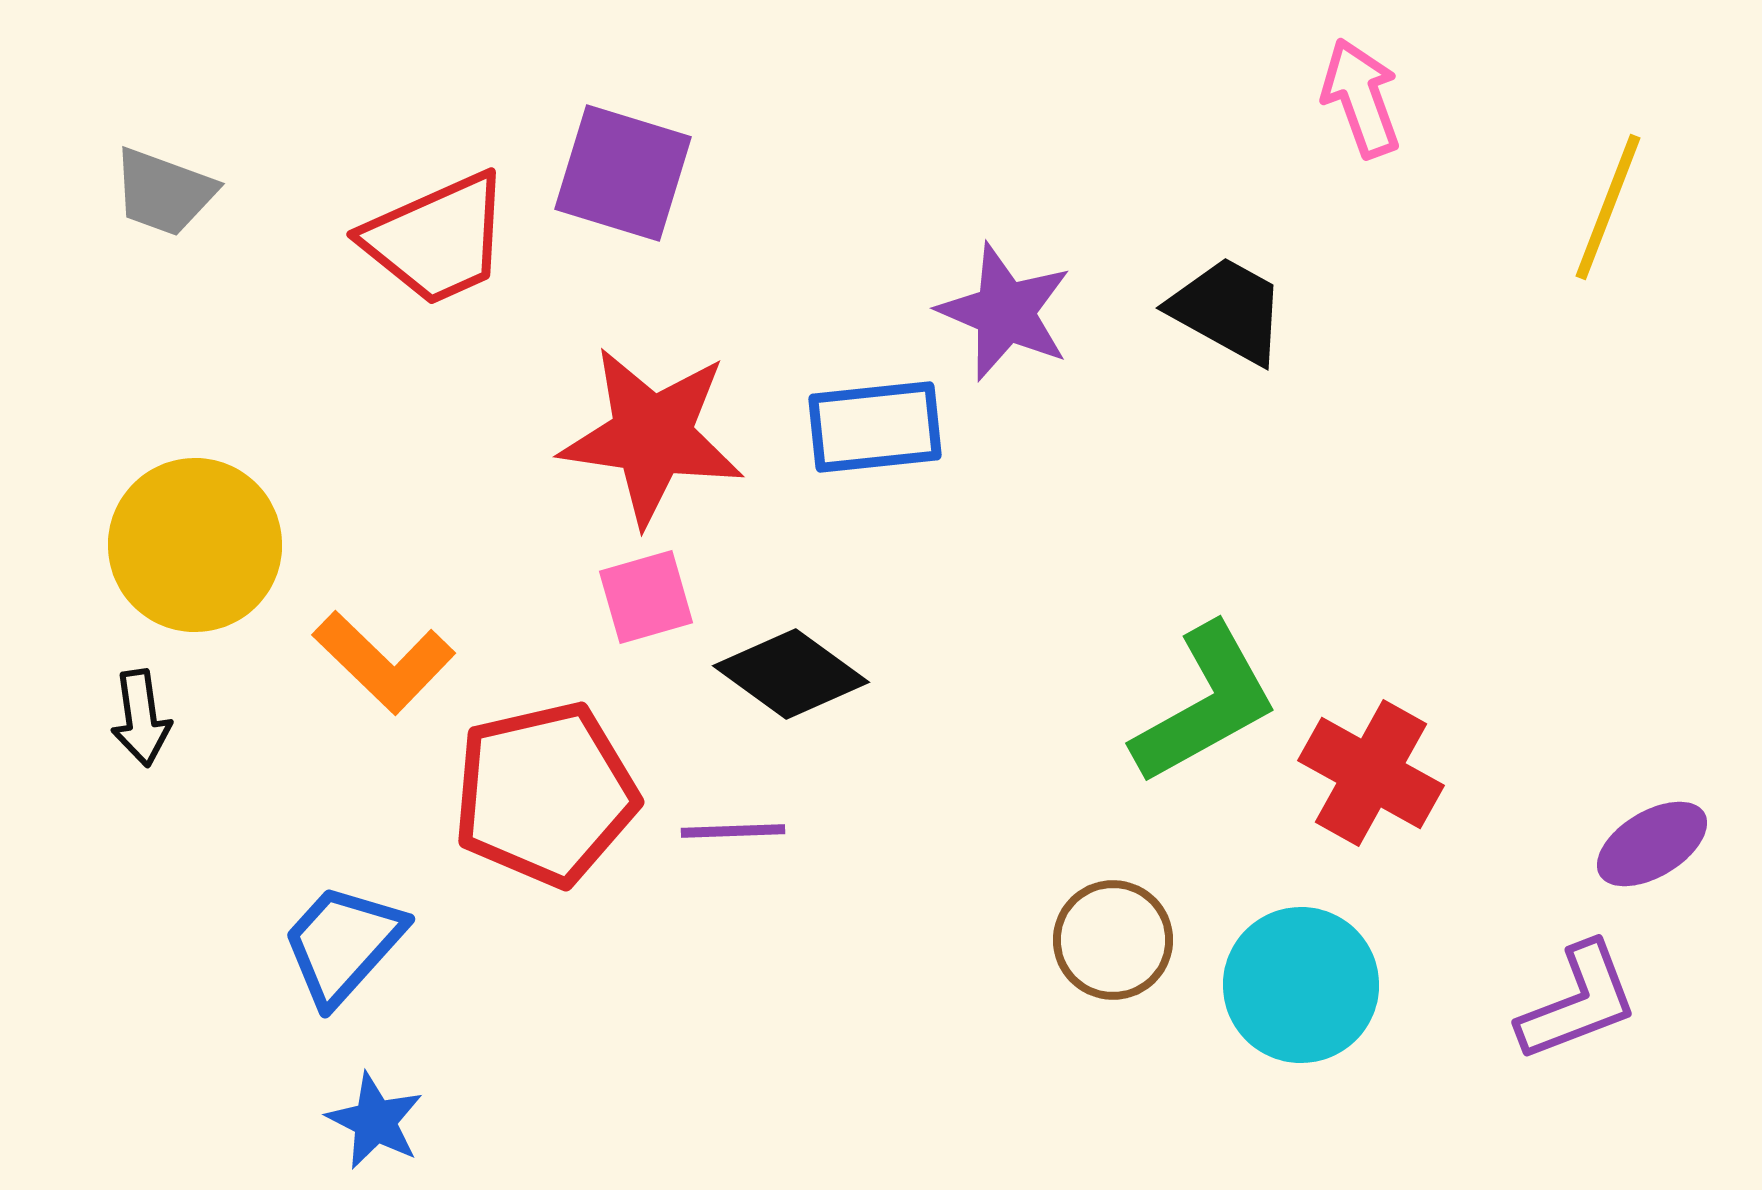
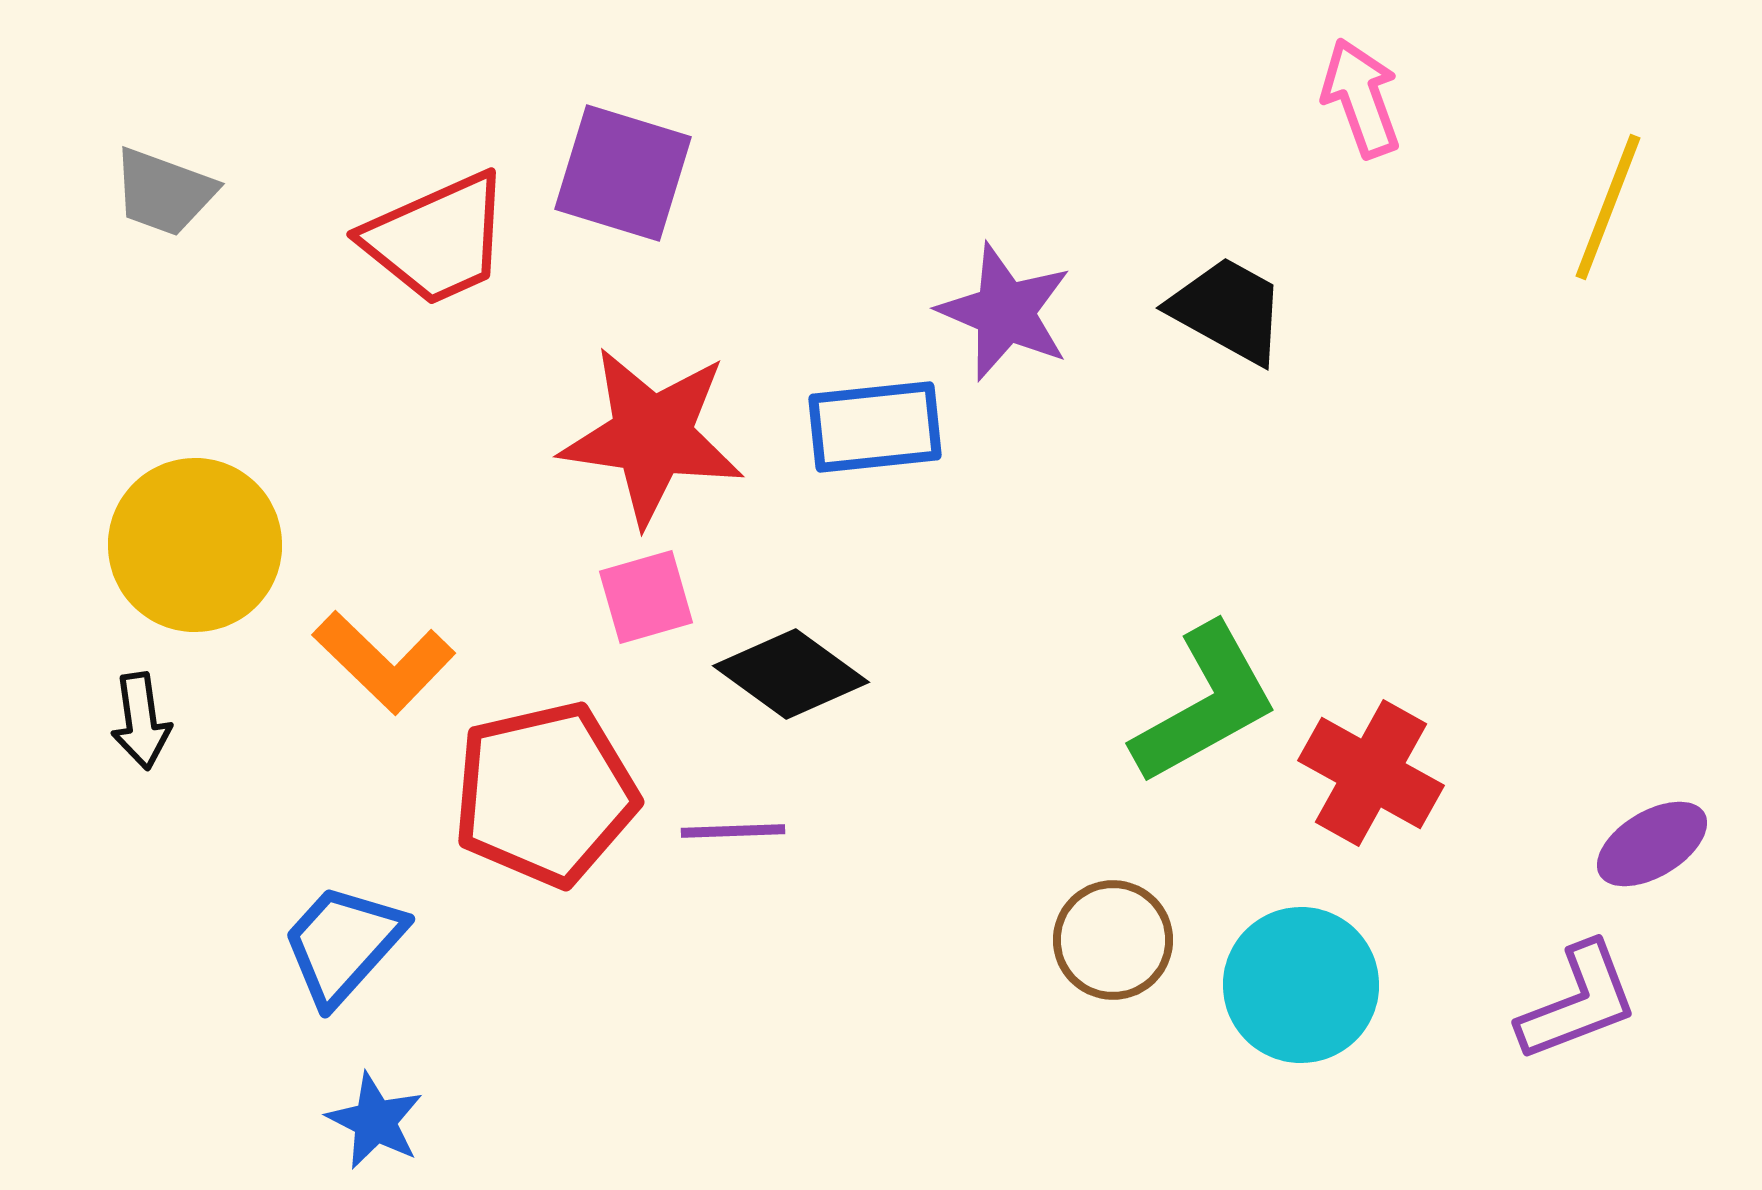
black arrow: moved 3 px down
